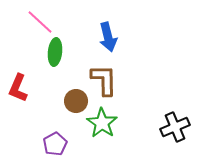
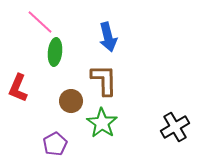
brown circle: moved 5 px left
black cross: rotated 8 degrees counterclockwise
